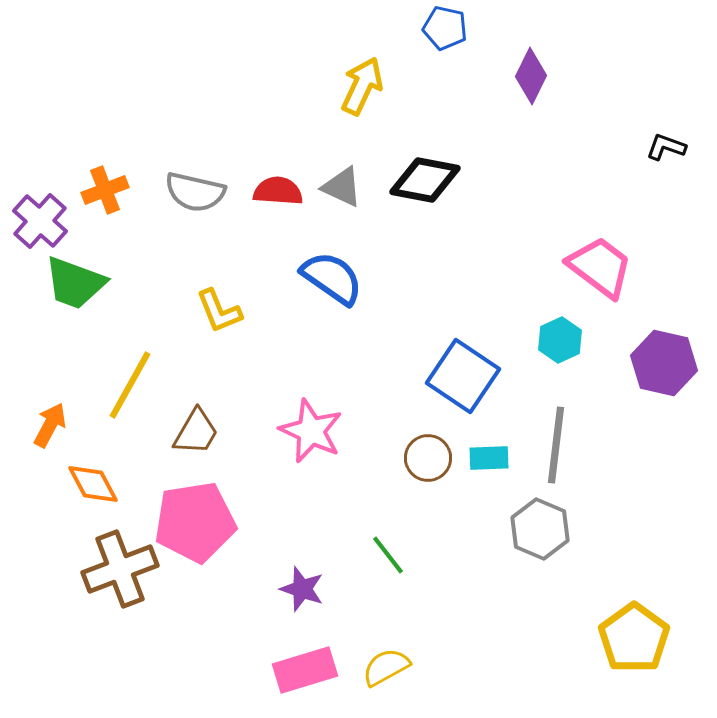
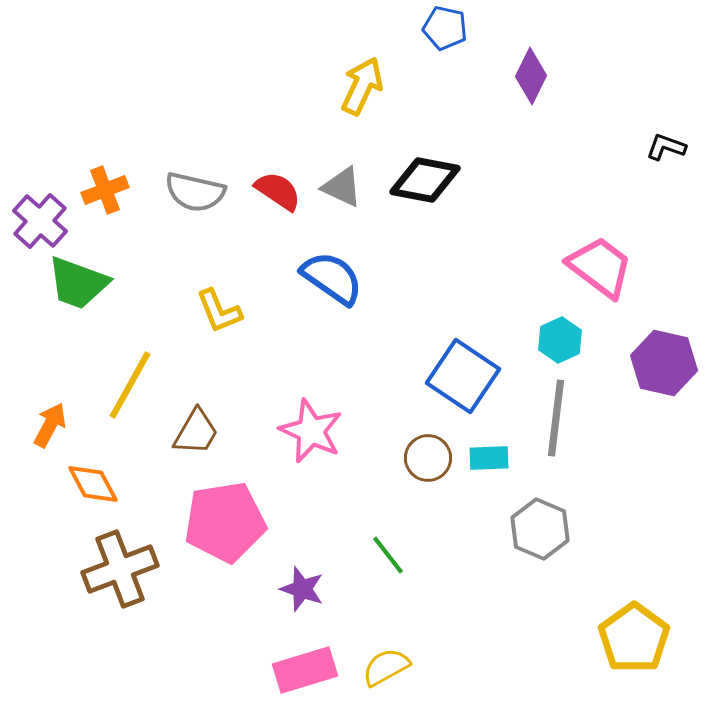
red semicircle: rotated 30 degrees clockwise
green trapezoid: moved 3 px right
gray line: moved 27 px up
pink pentagon: moved 30 px right
